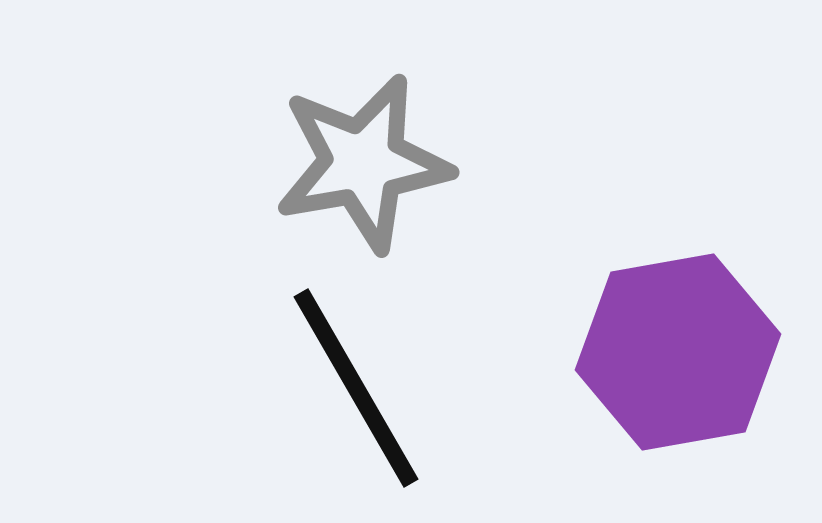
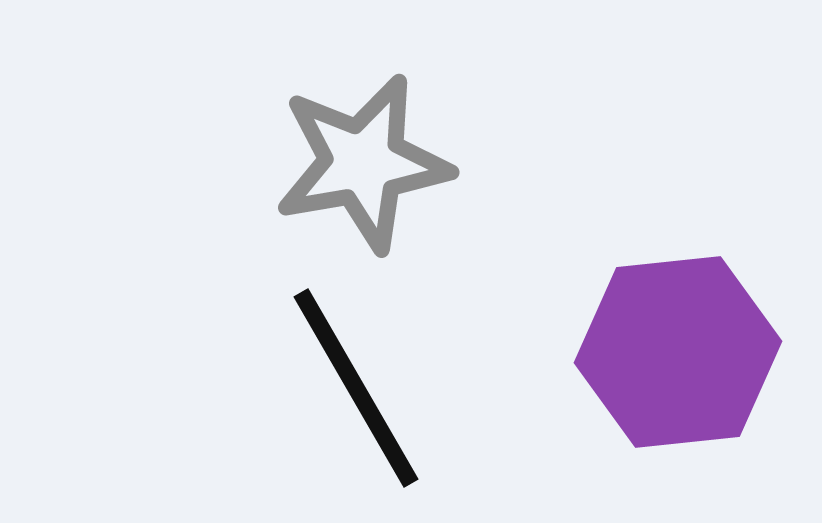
purple hexagon: rotated 4 degrees clockwise
